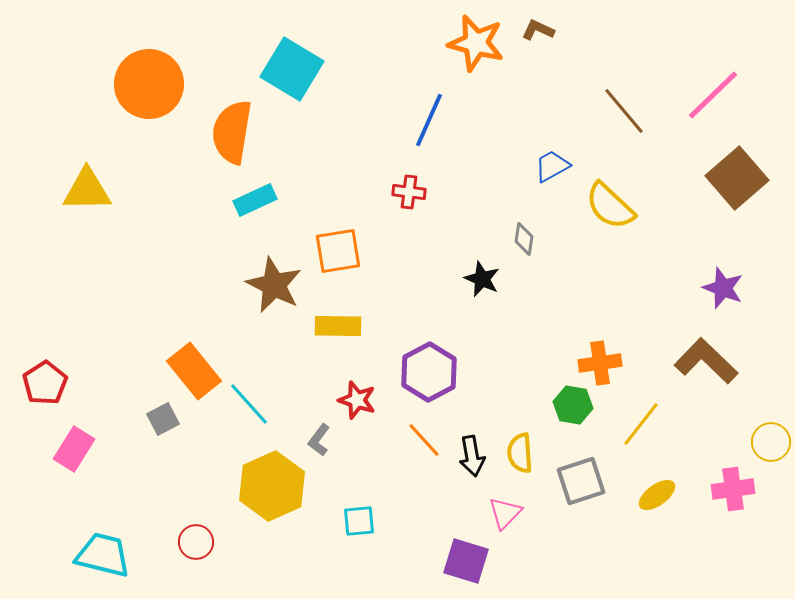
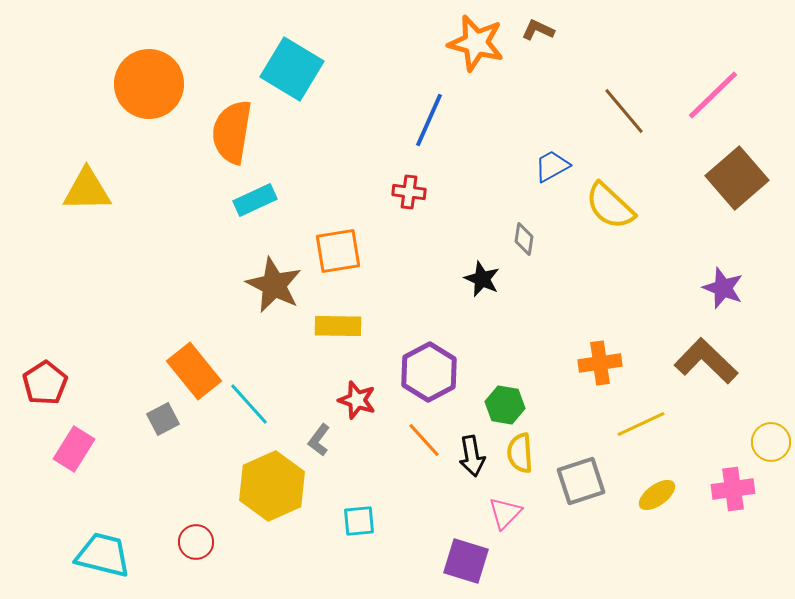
green hexagon at (573, 405): moved 68 px left
yellow line at (641, 424): rotated 27 degrees clockwise
